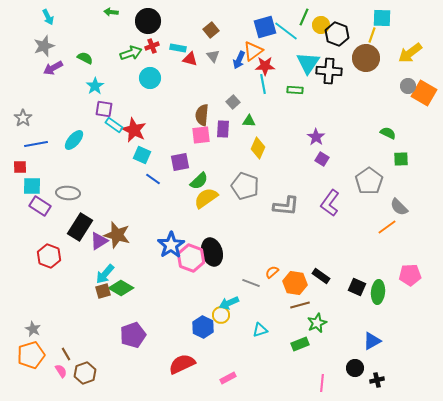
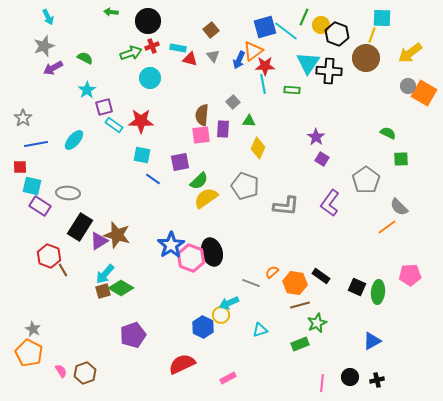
cyan star at (95, 86): moved 8 px left, 4 px down
green rectangle at (295, 90): moved 3 px left
purple square at (104, 109): moved 2 px up; rotated 24 degrees counterclockwise
red star at (134, 130): moved 7 px right, 9 px up; rotated 25 degrees counterclockwise
cyan square at (142, 155): rotated 12 degrees counterclockwise
gray pentagon at (369, 181): moved 3 px left, 1 px up
cyan square at (32, 186): rotated 12 degrees clockwise
brown line at (66, 354): moved 3 px left, 84 px up
orange pentagon at (31, 355): moved 2 px left, 2 px up; rotated 28 degrees counterclockwise
black circle at (355, 368): moved 5 px left, 9 px down
